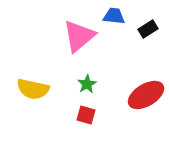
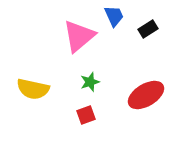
blue trapezoid: rotated 60 degrees clockwise
green star: moved 3 px right, 2 px up; rotated 12 degrees clockwise
red square: rotated 36 degrees counterclockwise
